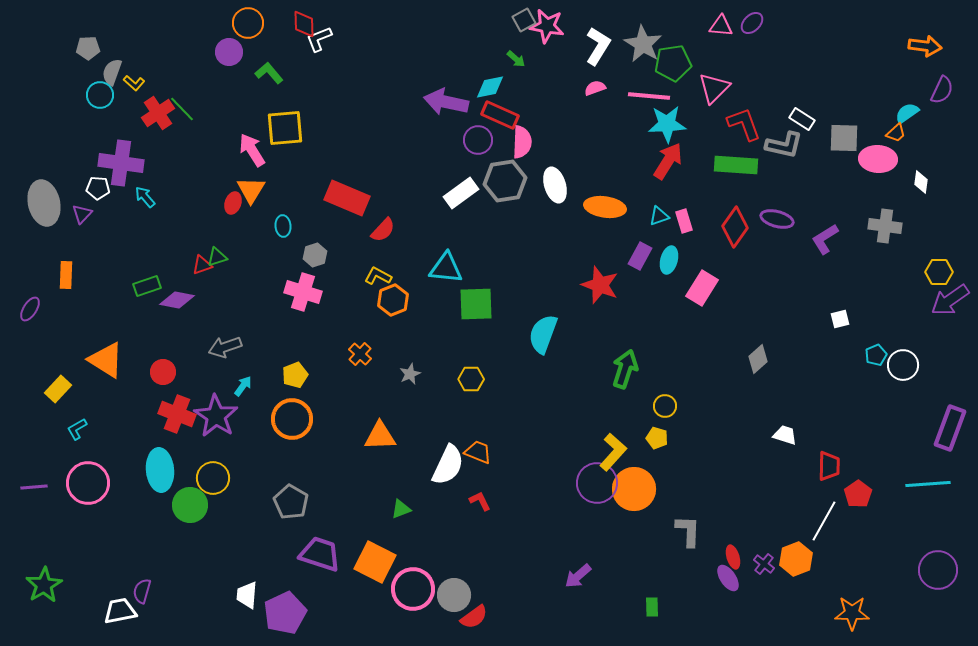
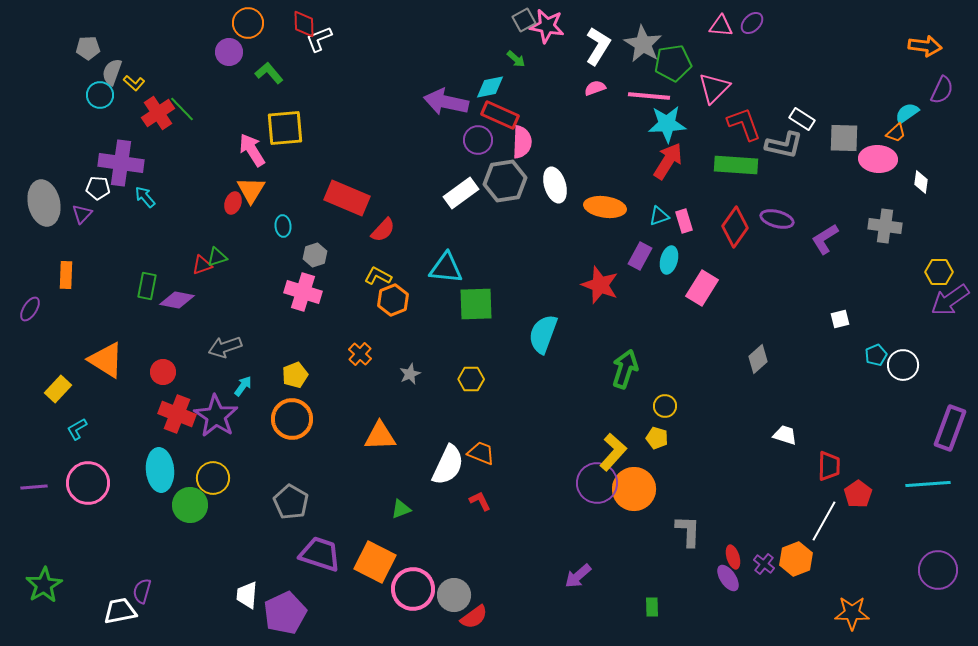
green rectangle at (147, 286): rotated 60 degrees counterclockwise
orange trapezoid at (478, 452): moved 3 px right, 1 px down
